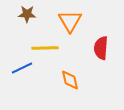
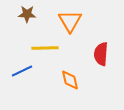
red semicircle: moved 6 px down
blue line: moved 3 px down
